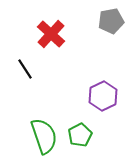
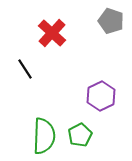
gray pentagon: rotated 30 degrees clockwise
red cross: moved 1 px right, 1 px up
purple hexagon: moved 2 px left
green semicircle: rotated 21 degrees clockwise
